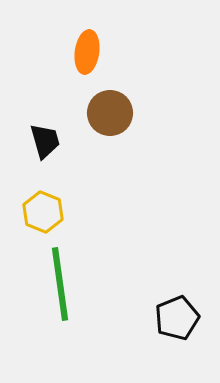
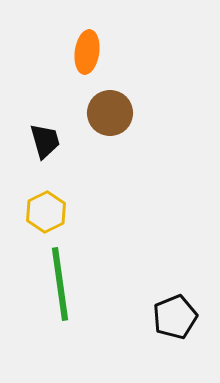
yellow hexagon: moved 3 px right; rotated 12 degrees clockwise
black pentagon: moved 2 px left, 1 px up
